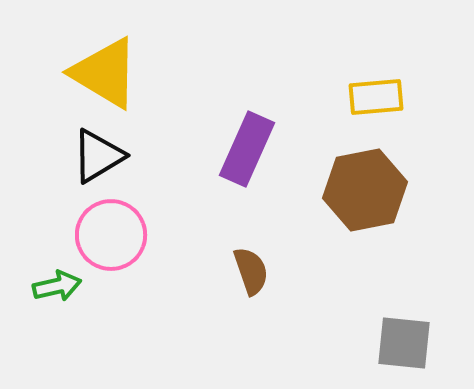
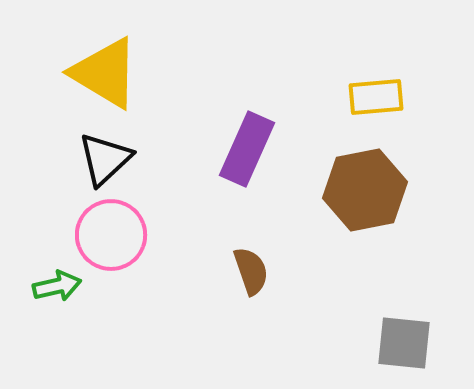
black triangle: moved 7 px right, 3 px down; rotated 12 degrees counterclockwise
